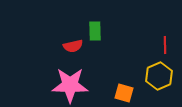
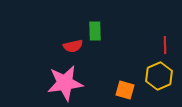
pink star: moved 5 px left, 2 px up; rotated 9 degrees counterclockwise
orange square: moved 1 px right, 3 px up
